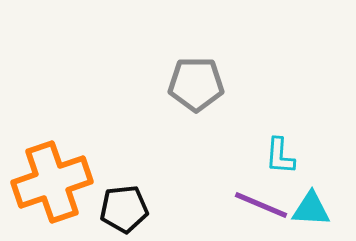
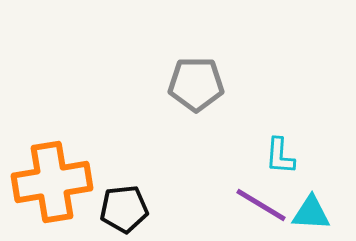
orange cross: rotated 10 degrees clockwise
purple line: rotated 8 degrees clockwise
cyan triangle: moved 4 px down
